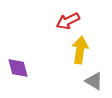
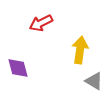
red arrow: moved 27 px left, 2 px down
